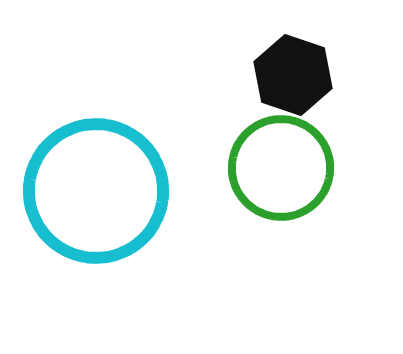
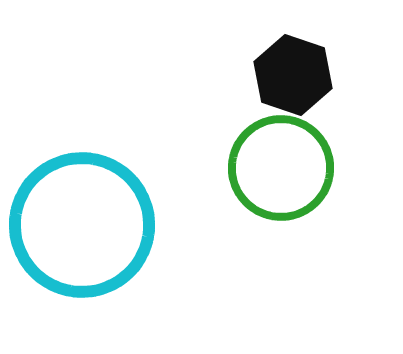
cyan circle: moved 14 px left, 34 px down
